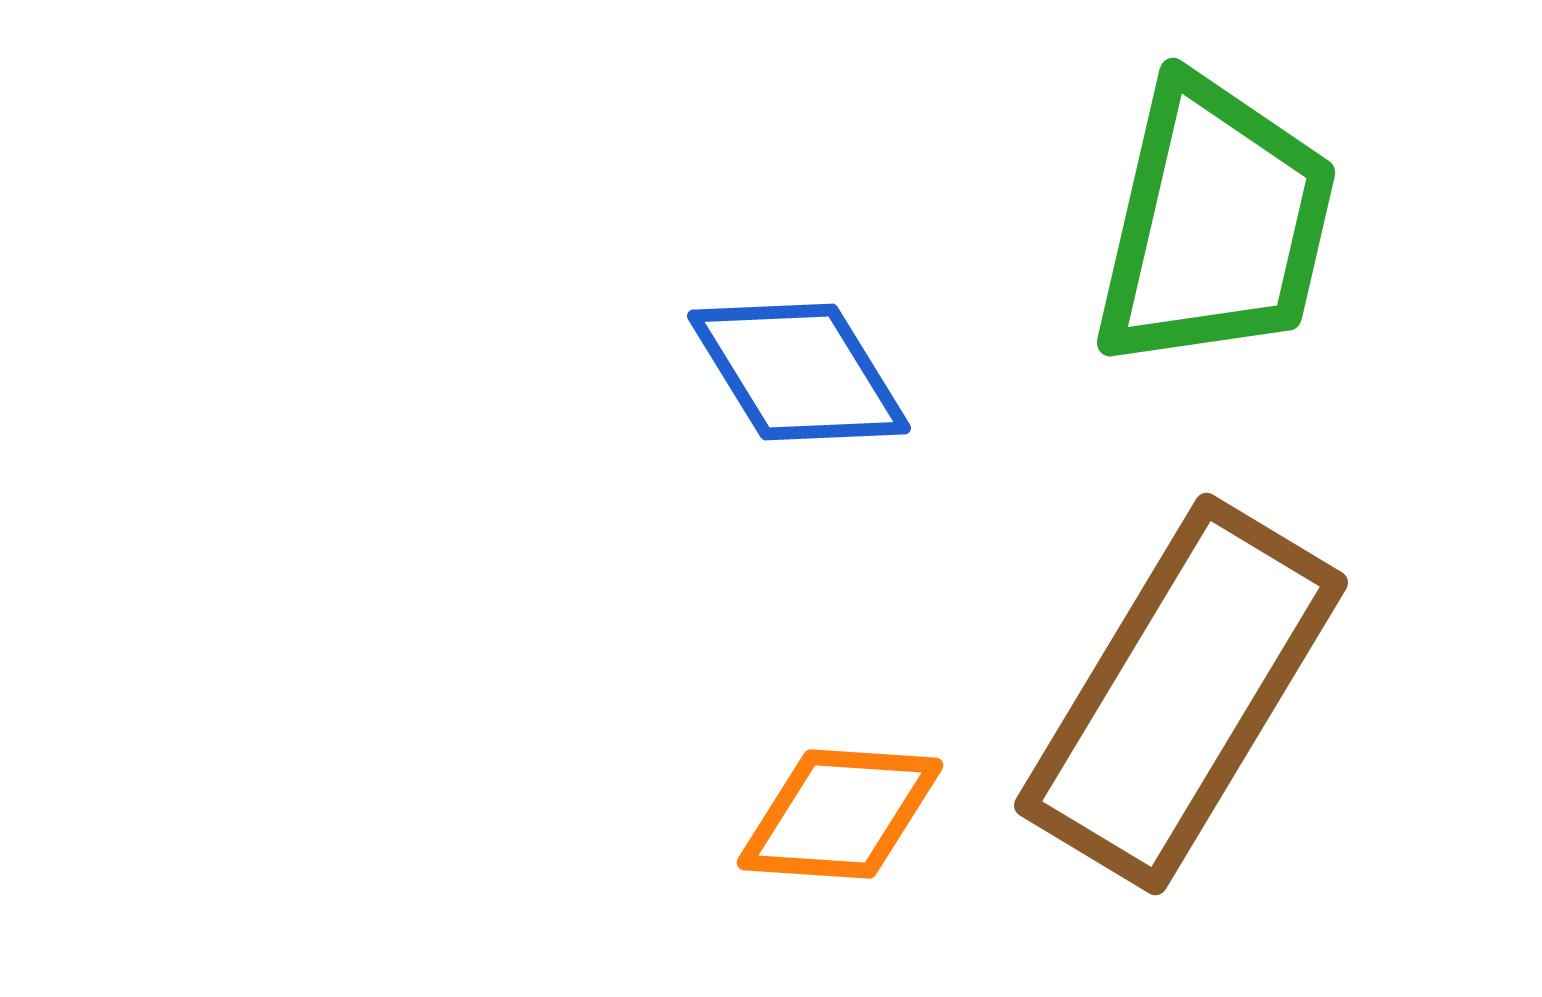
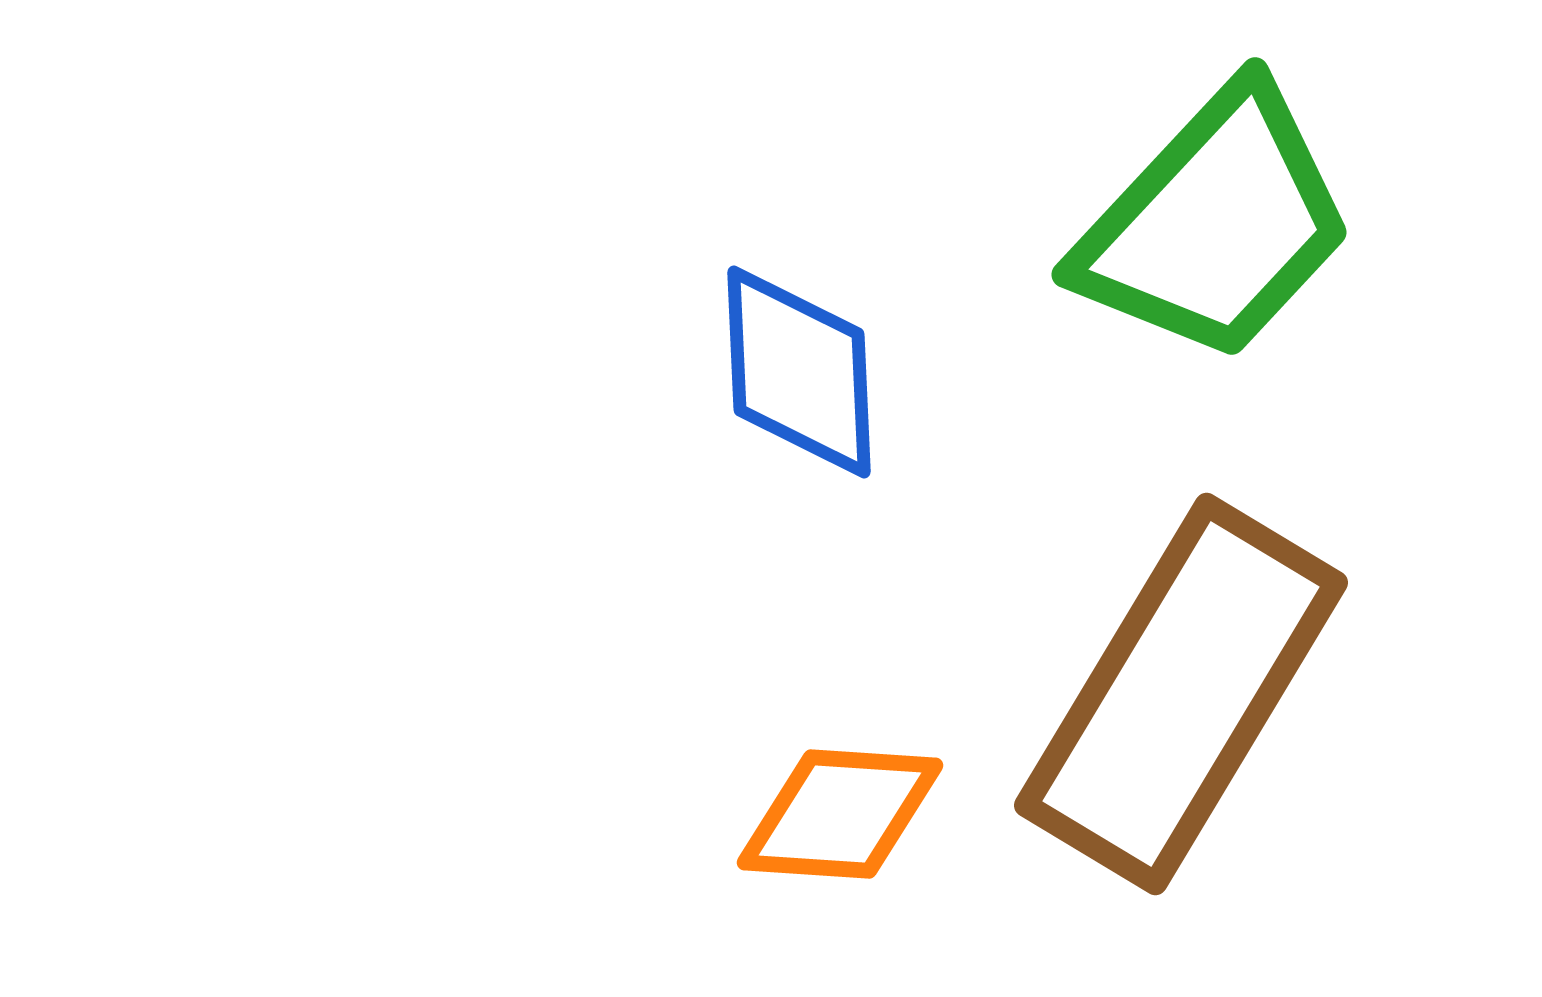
green trapezoid: rotated 30 degrees clockwise
blue diamond: rotated 29 degrees clockwise
